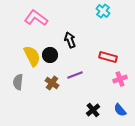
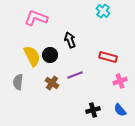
pink L-shape: rotated 15 degrees counterclockwise
pink cross: moved 2 px down
black cross: rotated 24 degrees clockwise
